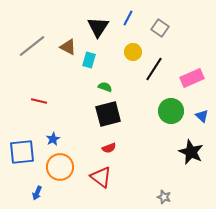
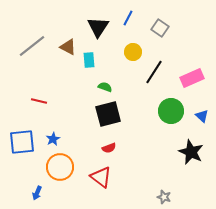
cyan rectangle: rotated 21 degrees counterclockwise
black line: moved 3 px down
blue square: moved 10 px up
